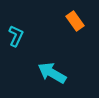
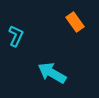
orange rectangle: moved 1 px down
